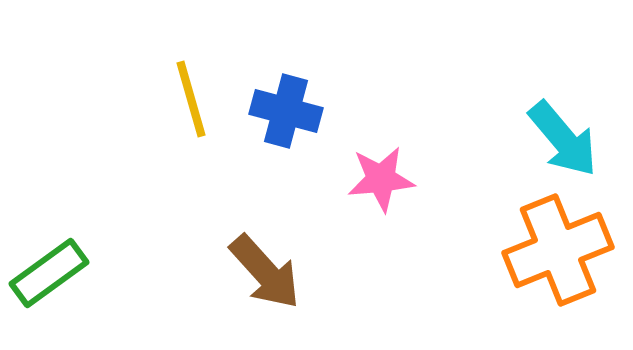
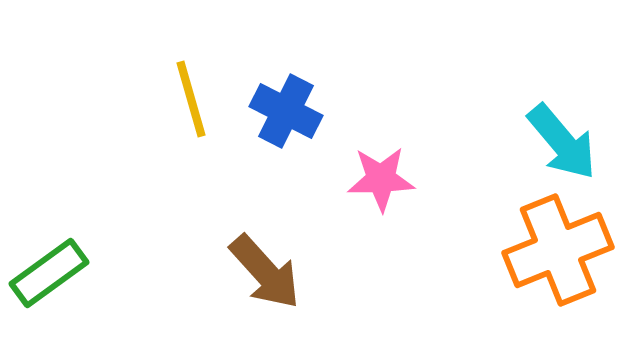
blue cross: rotated 12 degrees clockwise
cyan arrow: moved 1 px left, 3 px down
pink star: rotated 4 degrees clockwise
